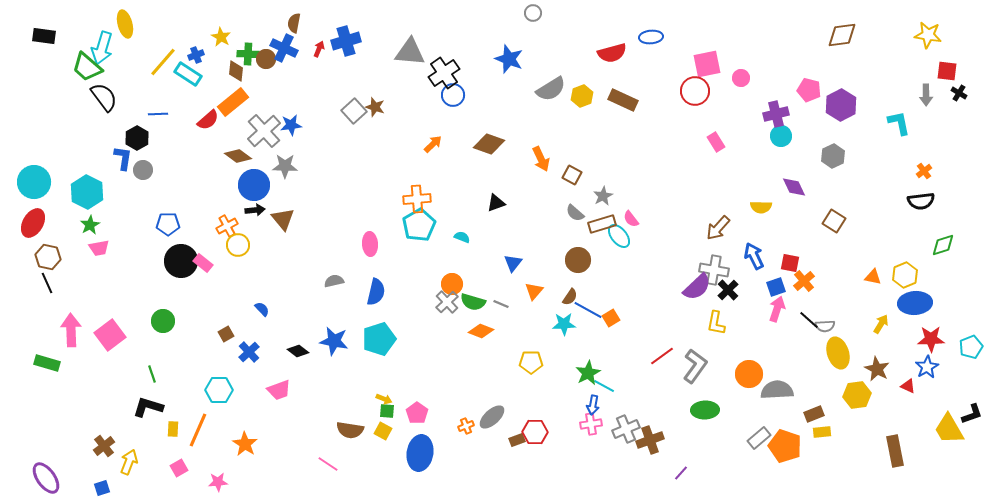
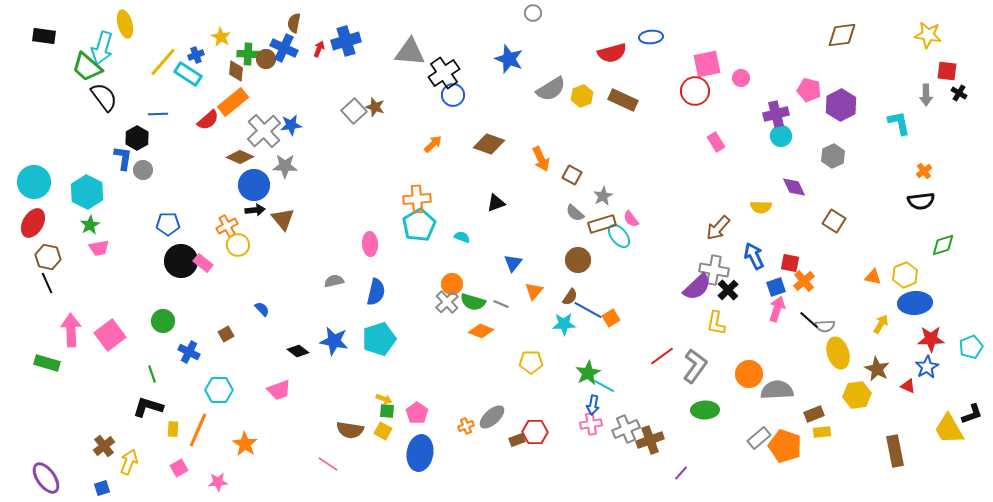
brown diamond at (238, 156): moved 2 px right, 1 px down; rotated 12 degrees counterclockwise
blue cross at (249, 352): moved 60 px left; rotated 20 degrees counterclockwise
